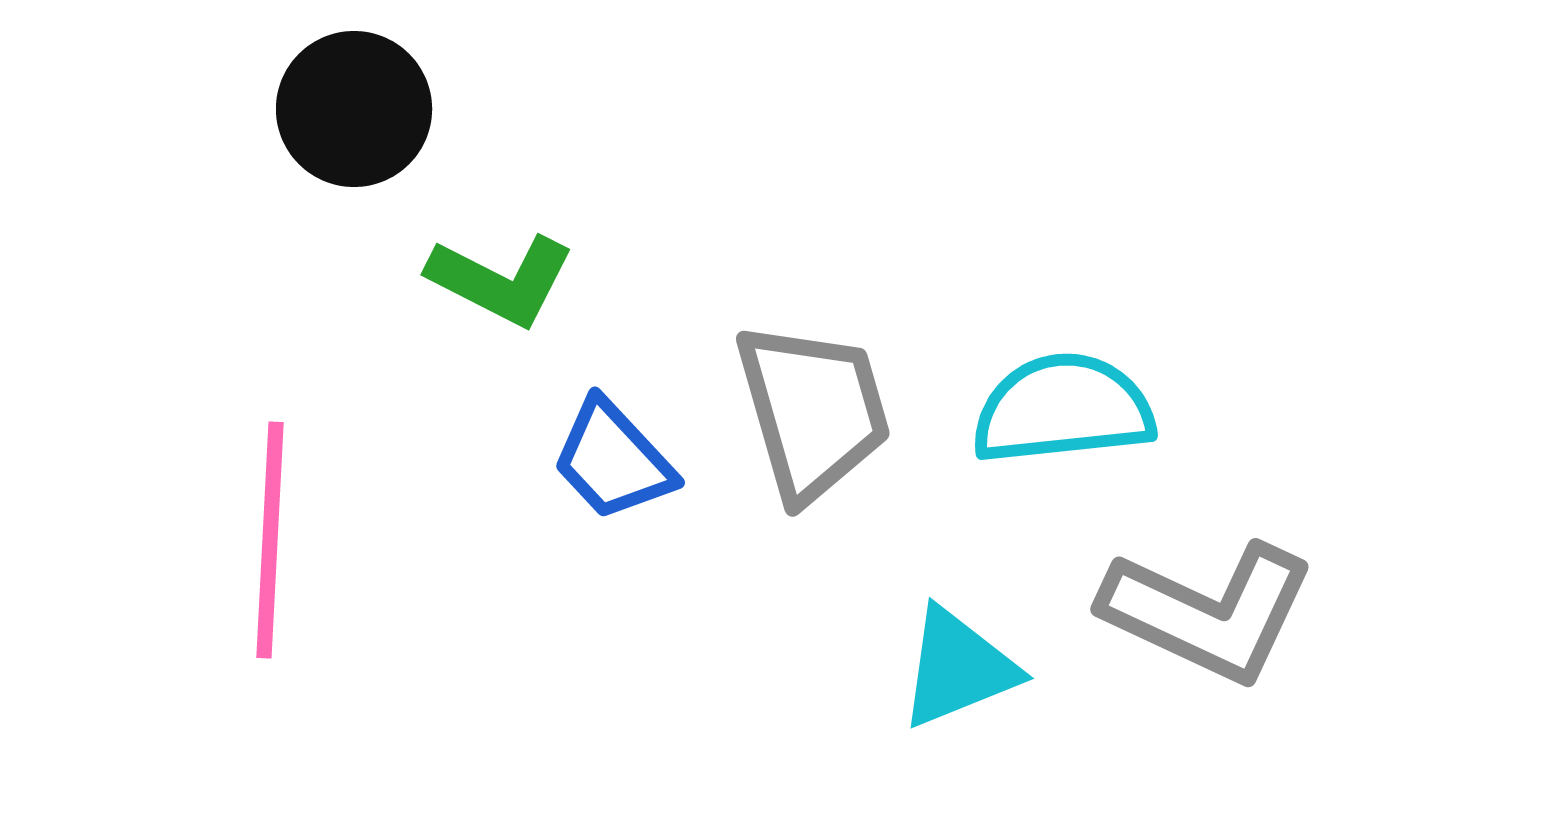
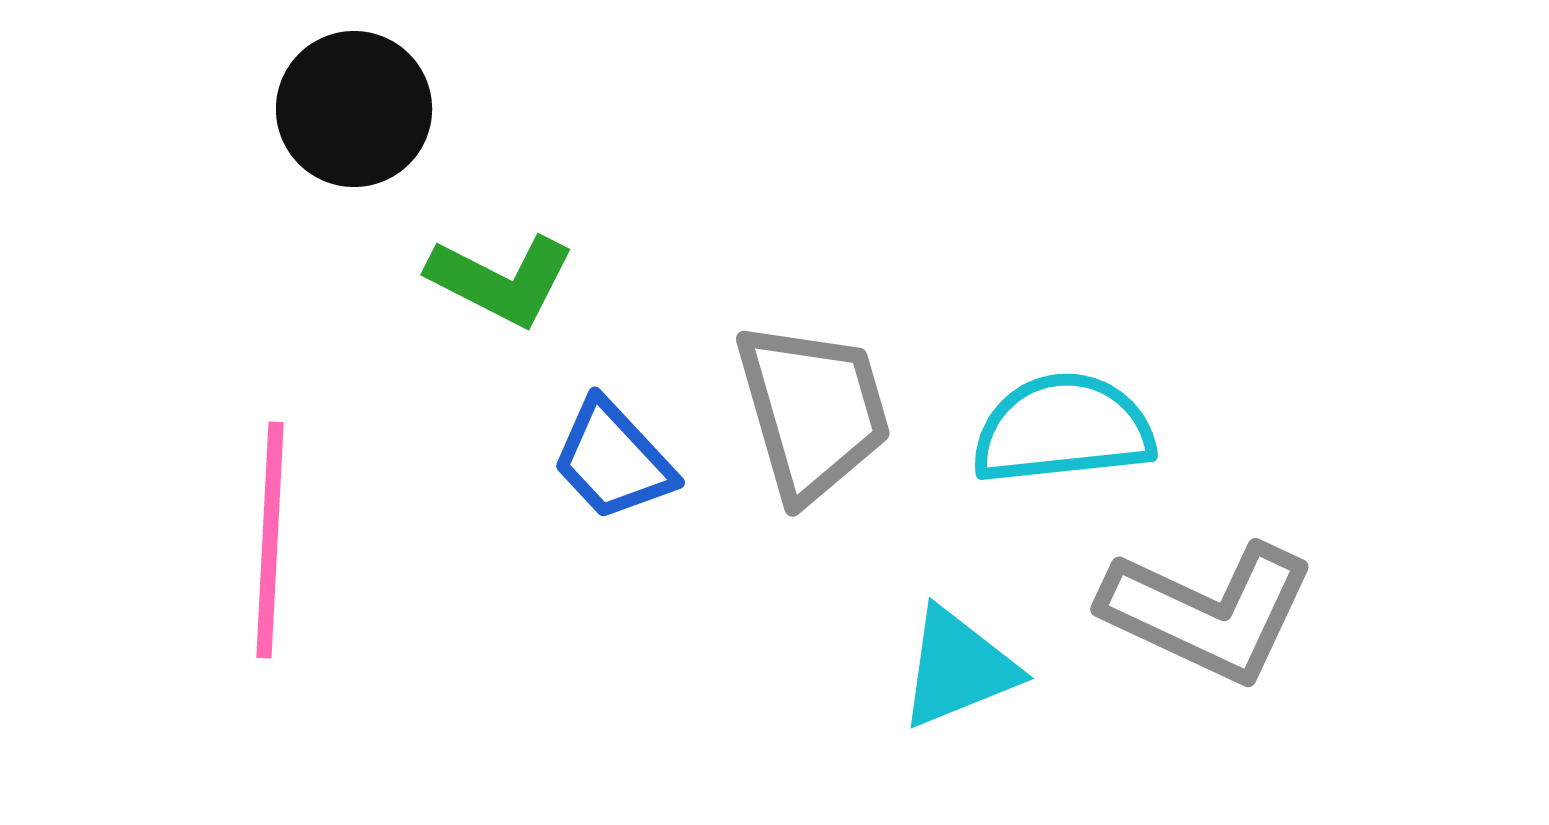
cyan semicircle: moved 20 px down
